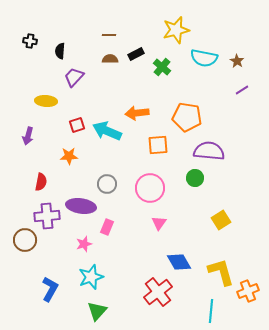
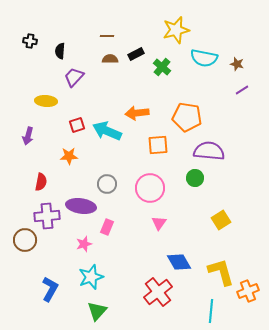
brown line: moved 2 px left, 1 px down
brown star: moved 3 px down; rotated 16 degrees counterclockwise
